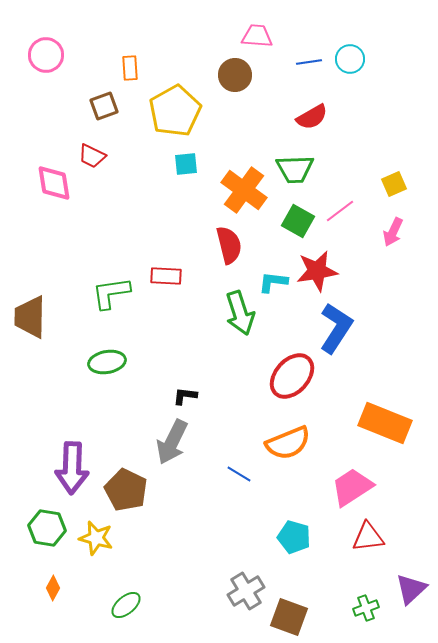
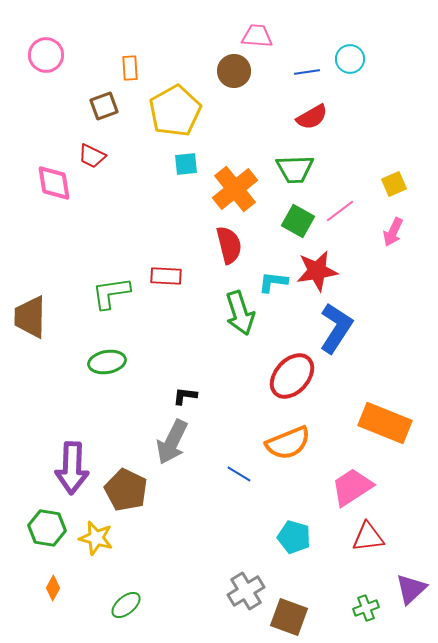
blue line at (309, 62): moved 2 px left, 10 px down
brown circle at (235, 75): moved 1 px left, 4 px up
orange cross at (244, 190): moved 9 px left, 1 px up; rotated 15 degrees clockwise
